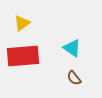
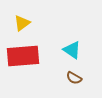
cyan triangle: moved 2 px down
brown semicircle: rotated 21 degrees counterclockwise
